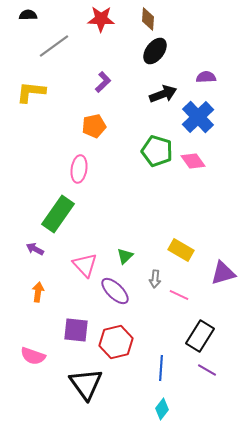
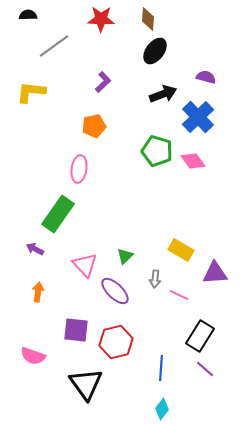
purple semicircle: rotated 18 degrees clockwise
purple triangle: moved 8 px left; rotated 12 degrees clockwise
purple line: moved 2 px left, 1 px up; rotated 12 degrees clockwise
